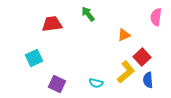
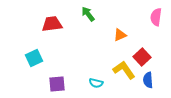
orange triangle: moved 4 px left
yellow L-shape: moved 2 px left, 2 px up; rotated 85 degrees counterclockwise
purple square: rotated 30 degrees counterclockwise
